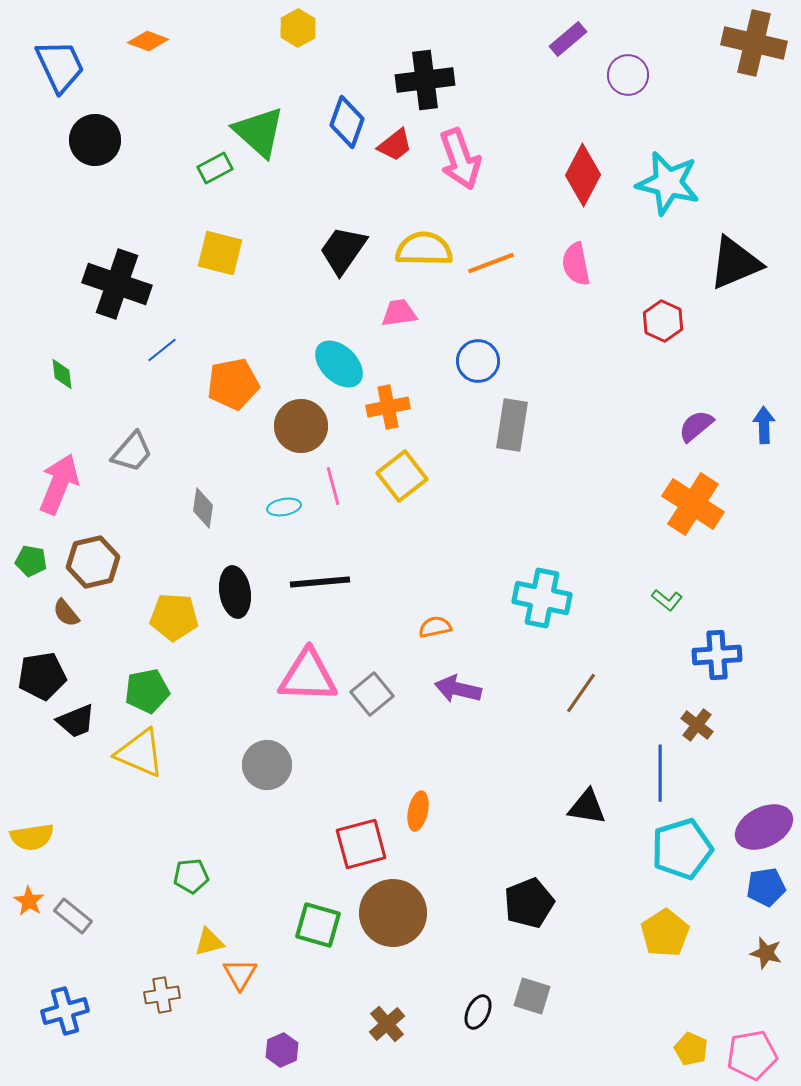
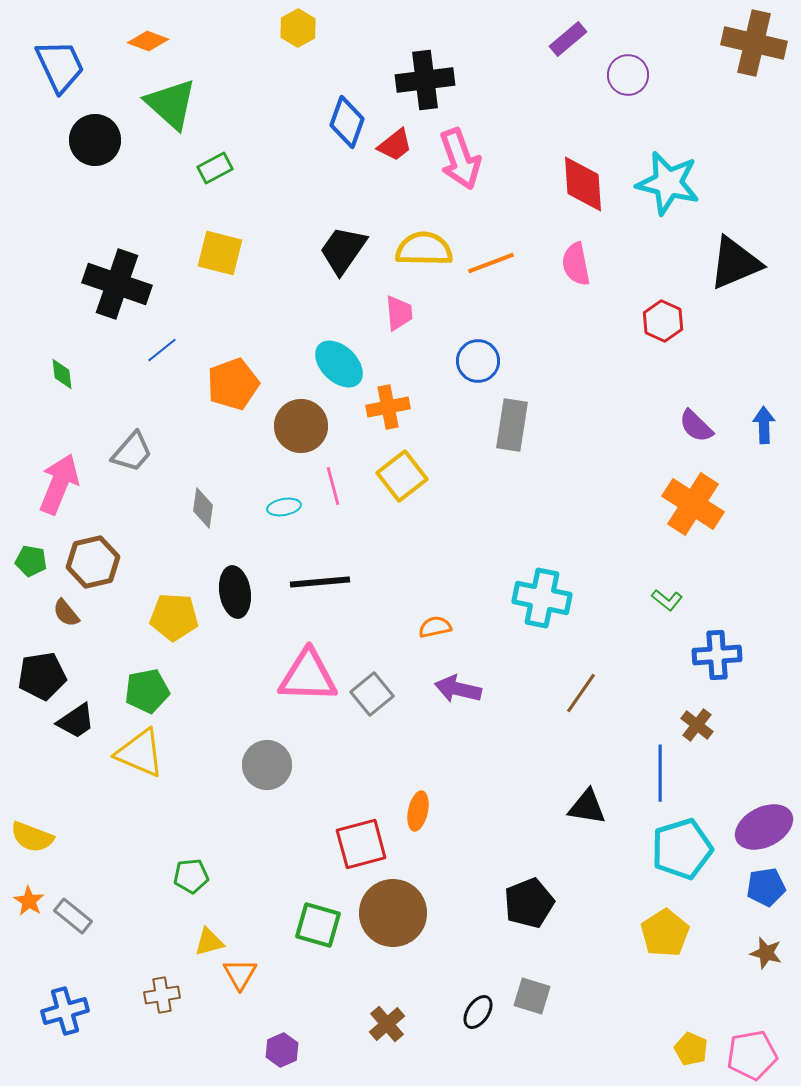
green triangle at (259, 132): moved 88 px left, 28 px up
red diamond at (583, 175): moved 9 px down; rotated 32 degrees counterclockwise
pink trapezoid at (399, 313): rotated 93 degrees clockwise
orange pentagon at (233, 384): rotated 9 degrees counterclockwise
purple semicircle at (696, 426): rotated 96 degrees counterclockwise
black trapezoid at (76, 721): rotated 12 degrees counterclockwise
yellow semicircle at (32, 837): rotated 30 degrees clockwise
black ellipse at (478, 1012): rotated 8 degrees clockwise
